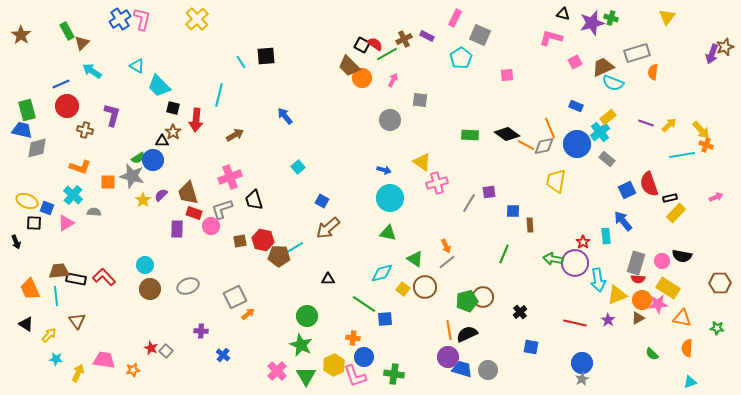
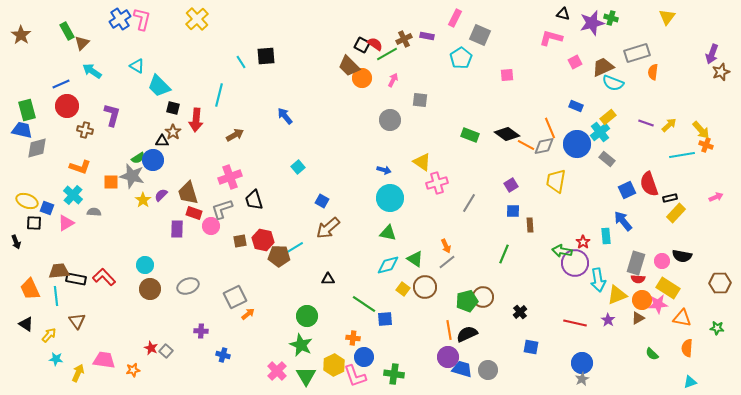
purple rectangle at (427, 36): rotated 16 degrees counterclockwise
brown star at (725, 47): moved 4 px left, 25 px down
green rectangle at (470, 135): rotated 18 degrees clockwise
orange square at (108, 182): moved 3 px right
purple square at (489, 192): moved 22 px right, 7 px up; rotated 24 degrees counterclockwise
green arrow at (553, 259): moved 9 px right, 8 px up
cyan diamond at (382, 273): moved 6 px right, 8 px up
blue cross at (223, 355): rotated 24 degrees counterclockwise
